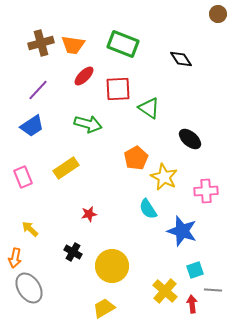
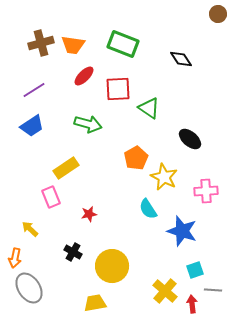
purple line: moved 4 px left; rotated 15 degrees clockwise
pink rectangle: moved 28 px right, 20 px down
yellow trapezoid: moved 9 px left, 5 px up; rotated 20 degrees clockwise
